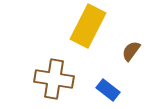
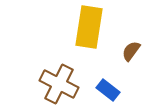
yellow rectangle: moved 1 px right, 1 px down; rotated 18 degrees counterclockwise
brown cross: moved 5 px right, 5 px down; rotated 18 degrees clockwise
